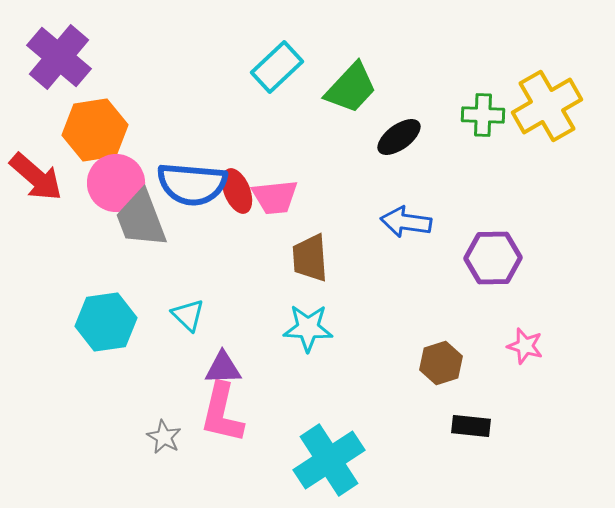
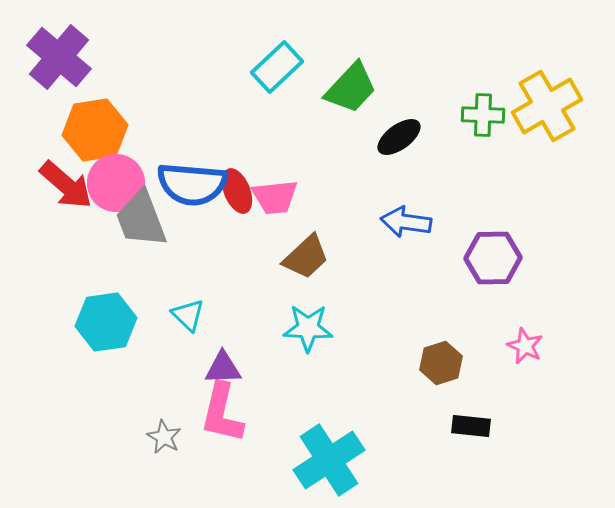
red arrow: moved 30 px right, 8 px down
brown trapezoid: moved 4 px left, 1 px up; rotated 129 degrees counterclockwise
pink star: rotated 9 degrees clockwise
